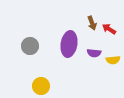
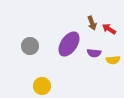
purple ellipse: rotated 25 degrees clockwise
yellow circle: moved 1 px right
